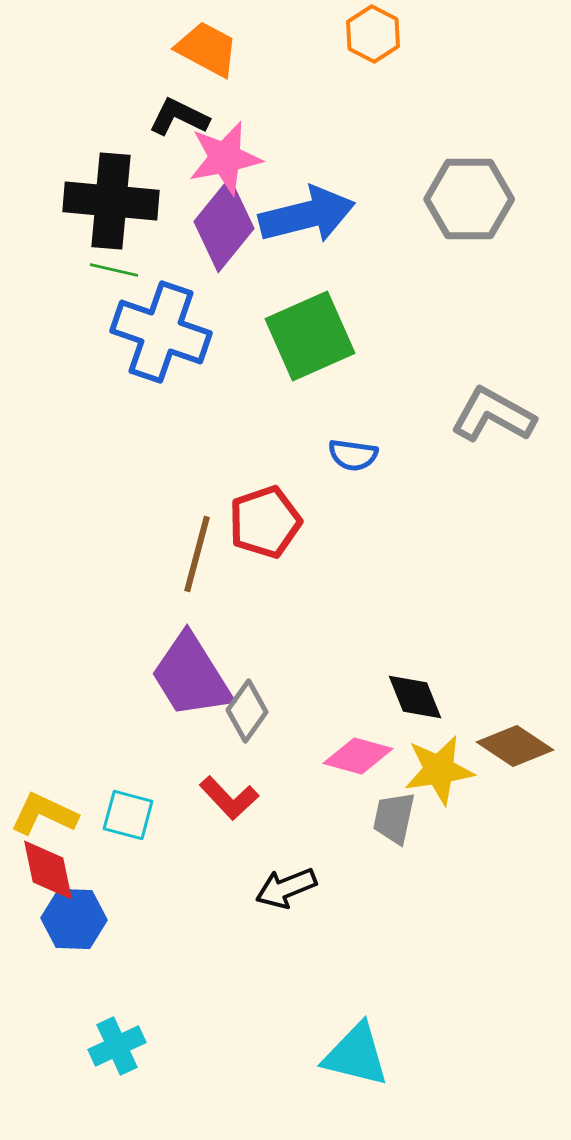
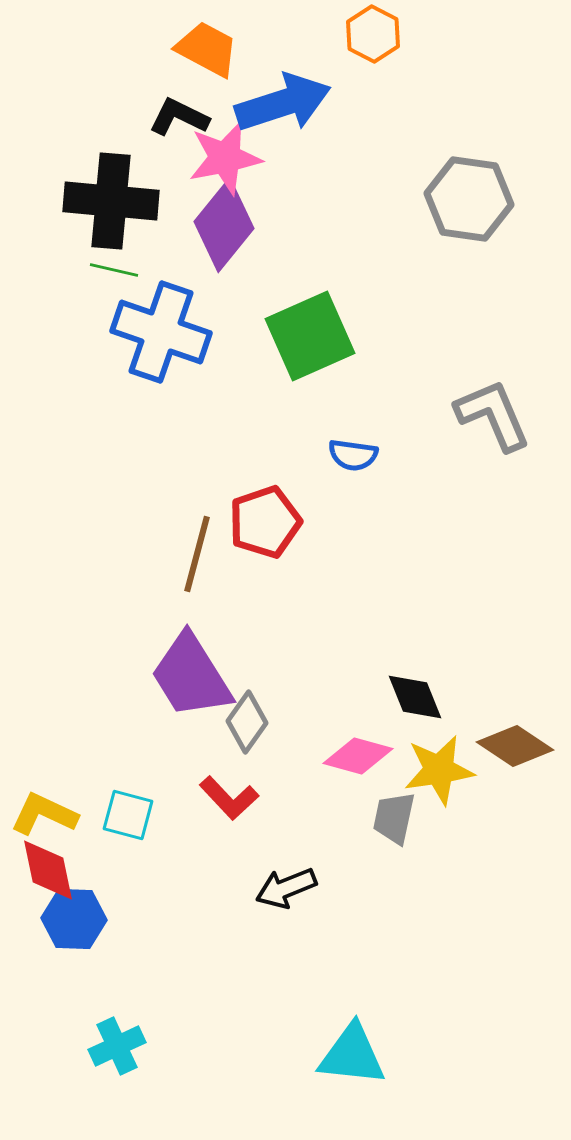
gray hexagon: rotated 8 degrees clockwise
blue arrow: moved 24 px left, 112 px up; rotated 4 degrees counterclockwise
gray L-shape: rotated 38 degrees clockwise
gray diamond: moved 11 px down
cyan triangle: moved 4 px left; rotated 8 degrees counterclockwise
